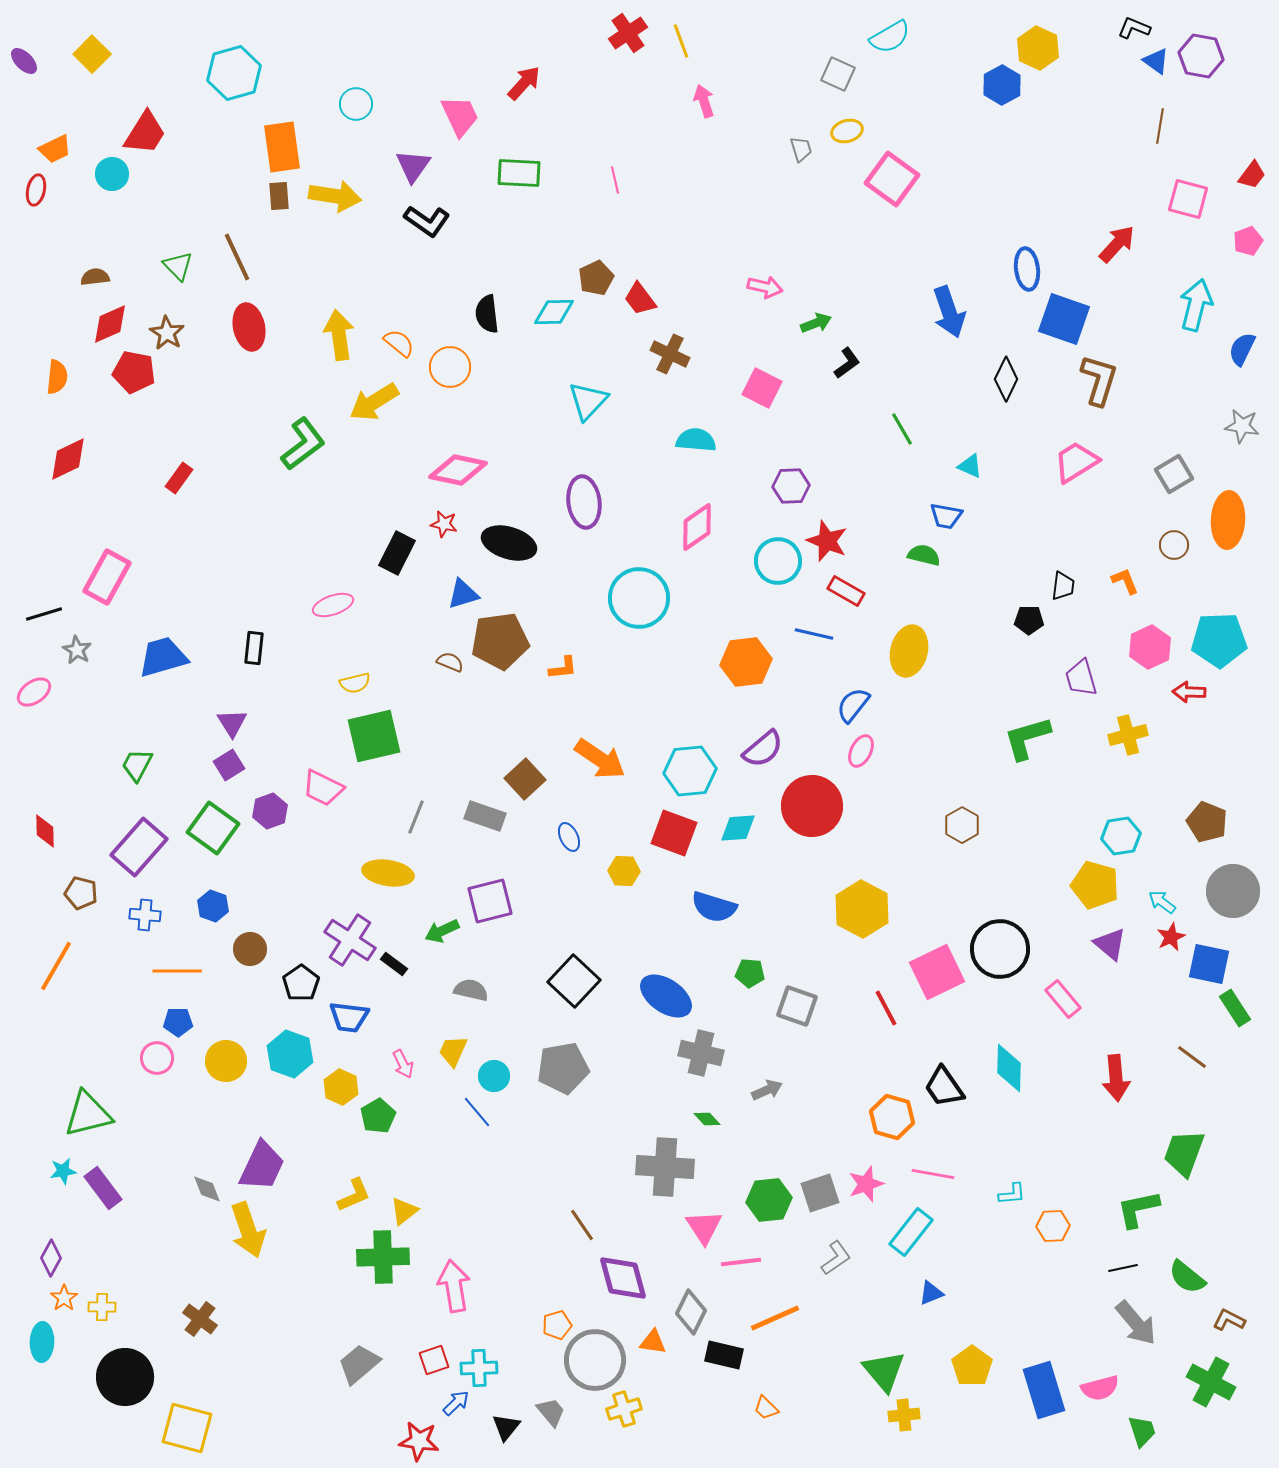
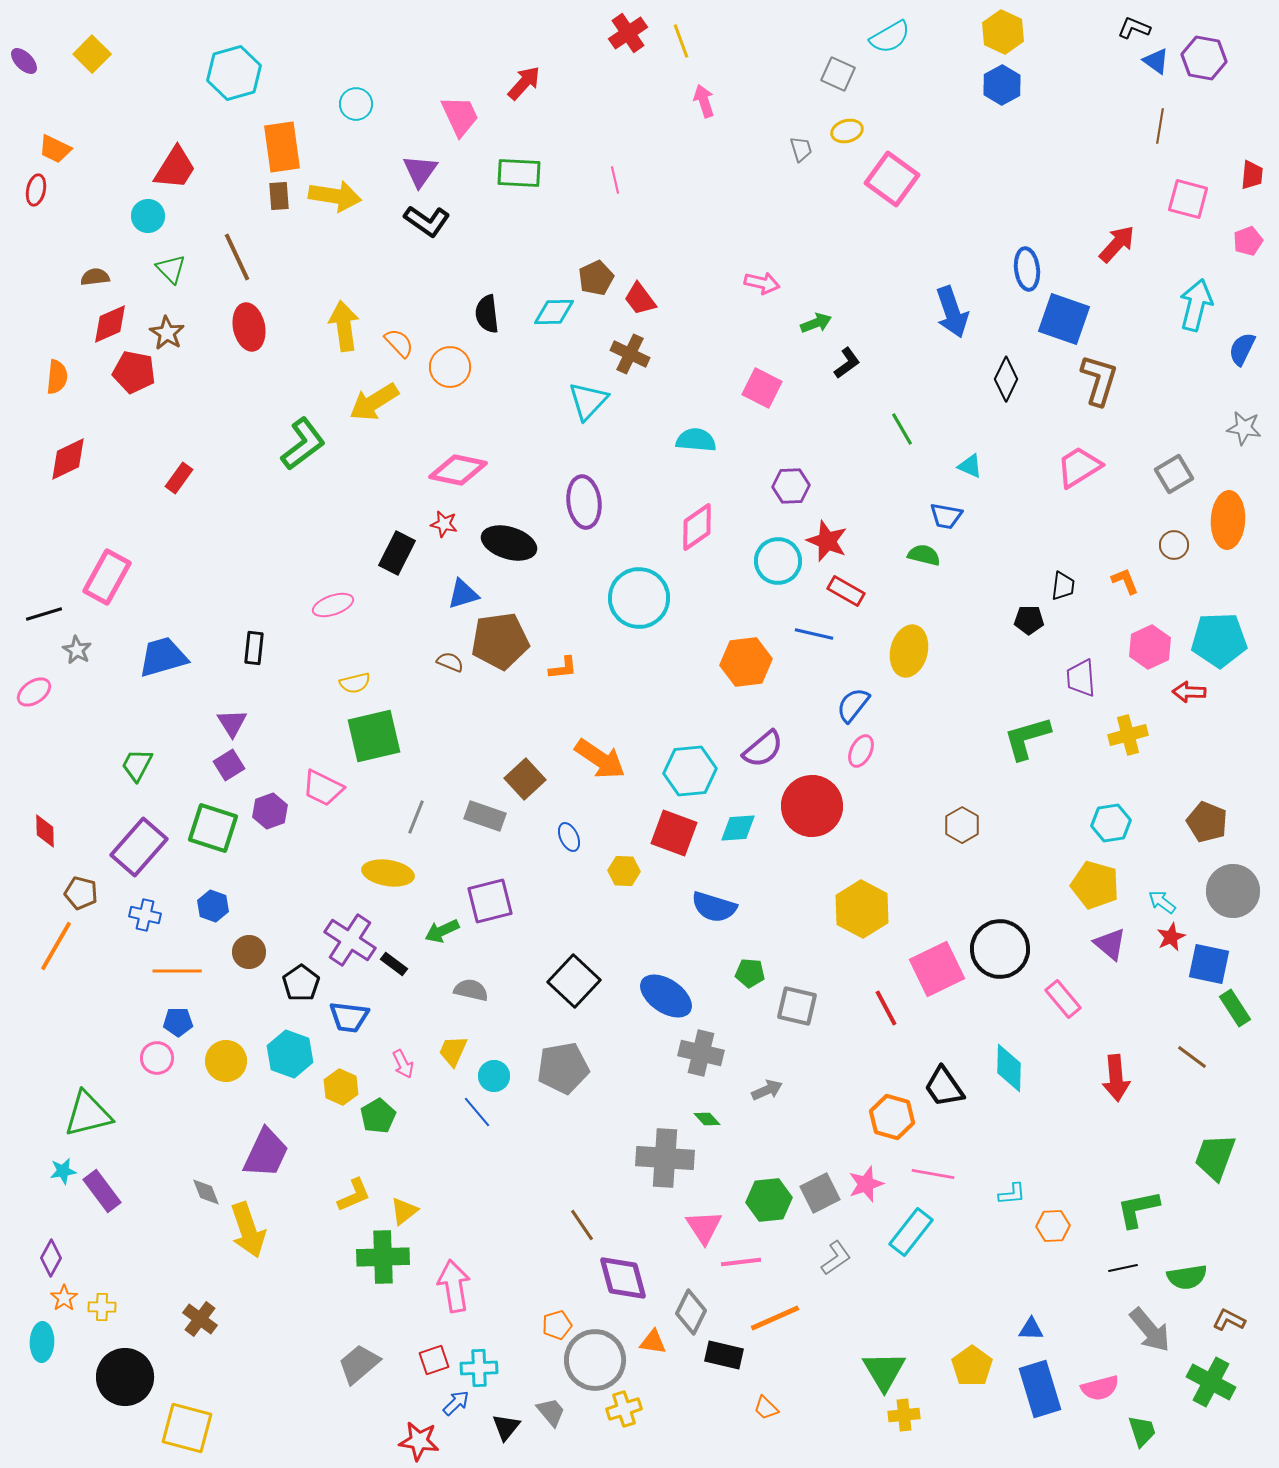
yellow hexagon at (1038, 48): moved 35 px left, 16 px up
purple hexagon at (1201, 56): moved 3 px right, 2 px down
red trapezoid at (145, 133): moved 30 px right, 35 px down
orange trapezoid at (55, 149): rotated 52 degrees clockwise
purple triangle at (413, 166): moved 7 px right, 5 px down
cyan circle at (112, 174): moved 36 px right, 42 px down
red trapezoid at (1252, 175): rotated 32 degrees counterclockwise
green triangle at (178, 266): moved 7 px left, 3 px down
pink arrow at (765, 287): moved 3 px left, 4 px up
blue arrow at (949, 312): moved 3 px right
yellow arrow at (339, 335): moved 5 px right, 9 px up
orange semicircle at (399, 343): rotated 8 degrees clockwise
brown cross at (670, 354): moved 40 px left
gray star at (1242, 426): moved 2 px right, 2 px down
pink trapezoid at (1076, 462): moved 3 px right, 5 px down
purple trapezoid at (1081, 678): rotated 12 degrees clockwise
green square at (213, 828): rotated 18 degrees counterclockwise
cyan hexagon at (1121, 836): moved 10 px left, 13 px up
blue cross at (145, 915): rotated 8 degrees clockwise
brown circle at (250, 949): moved 1 px left, 3 px down
orange line at (56, 966): moved 20 px up
pink square at (937, 972): moved 3 px up
gray square at (797, 1006): rotated 6 degrees counterclockwise
green trapezoid at (1184, 1153): moved 31 px right, 4 px down
purple trapezoid at (262, 1166): moved 4 px right, 13 px up
gray cross at (665, 1167): moved 9 px up
purple rectangle at (103, 1188): moved 1 px left, 3 px down
gray diamond at (207, 1189): moved 1 px left, 3 px down
gray square at (820, 1193): rotated 9 degrees counterclockwise
green semicircle at (1187, 1277): rotated 48 degrees counterclockwise
blue triangle at (931, 1293): moved 100 px right, 36 px down; rotated 24 degrees clockwise
gray arrow at (1136, 1323): moved 14 px right, 7 px down
green triangle at (884, 1371): rotated 9 degrees clockwise
blue rectangle at (1044, 1390): moved 4 px left, 1 px up
